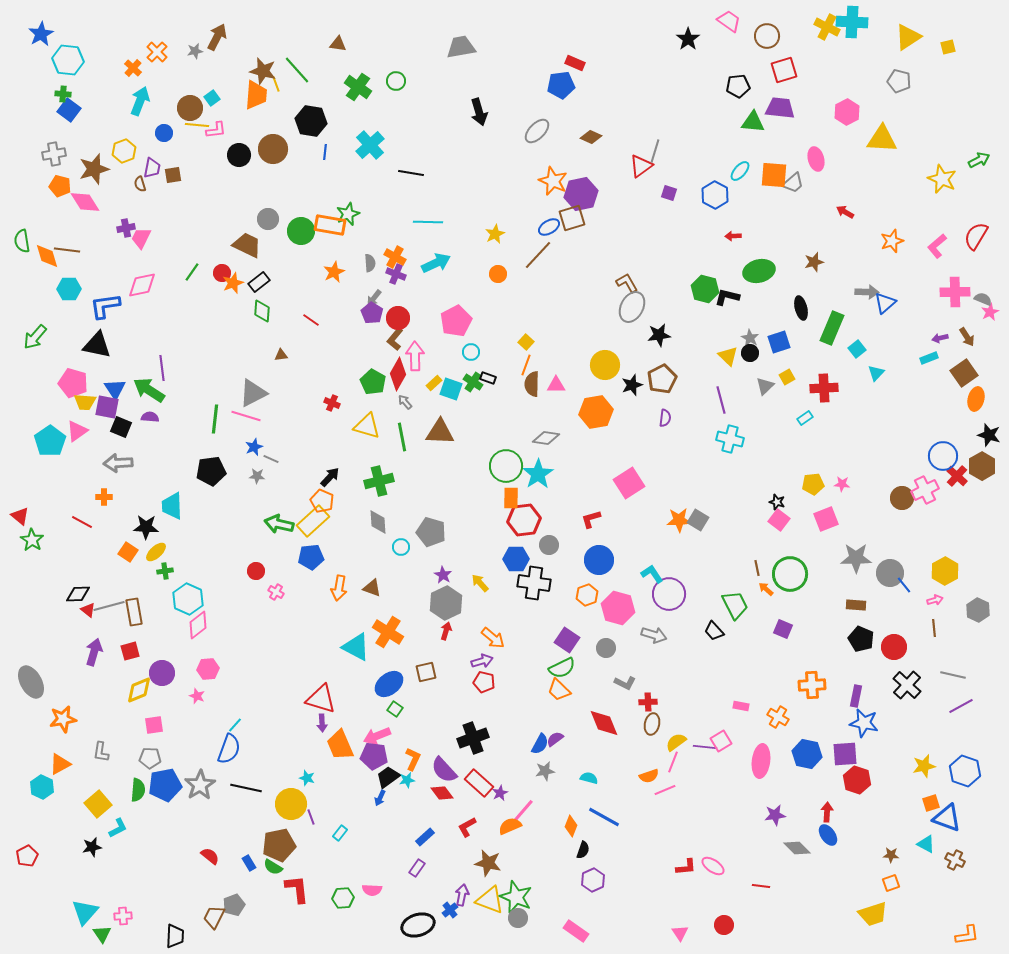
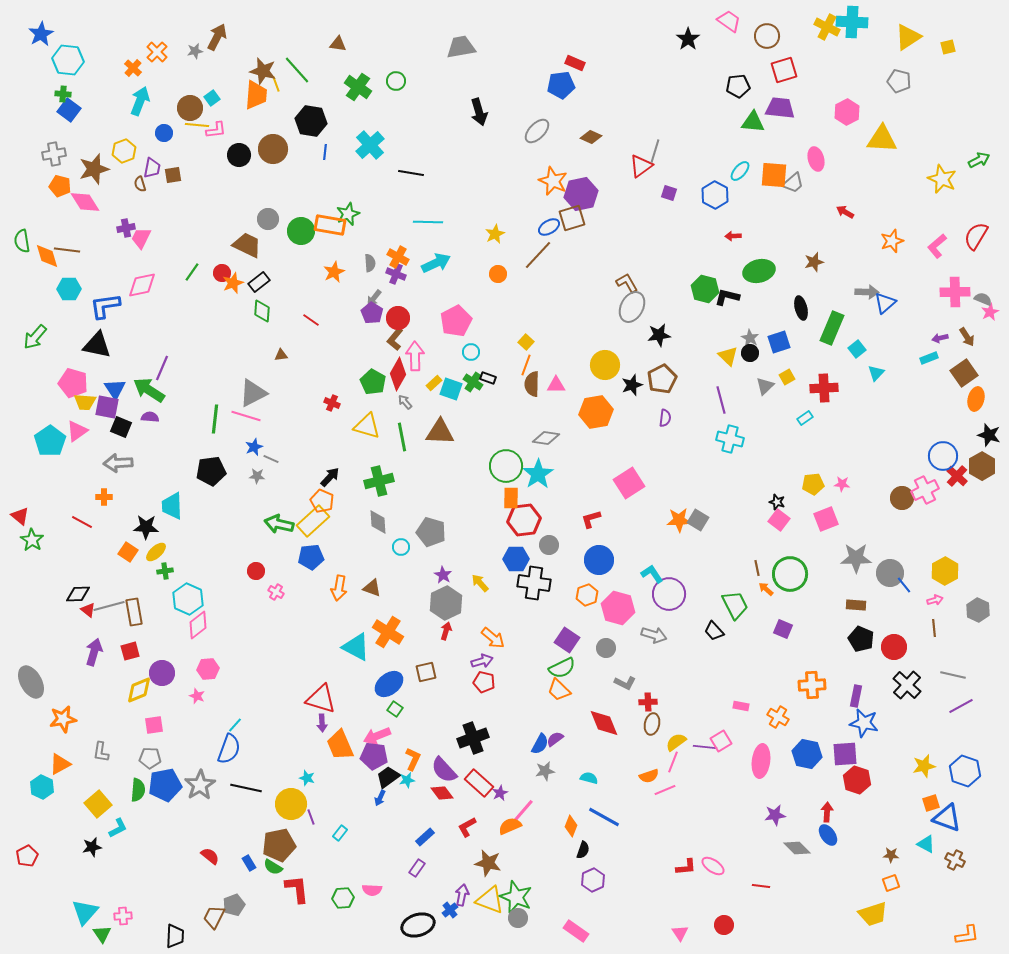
orange cross at (395, 257): moved 3 px right
purple line at (162, 368): rotated 30 degrees clockwise
